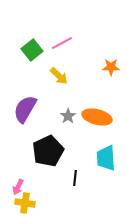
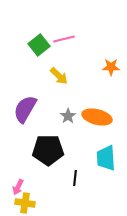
pink line: moved 2 px right, 4 px up; rotated 15 degrees clockwise
green square: moved 7 px right, 5 px up
black pentagon: moved 1 px up; rotated 24 degrees clockwise
